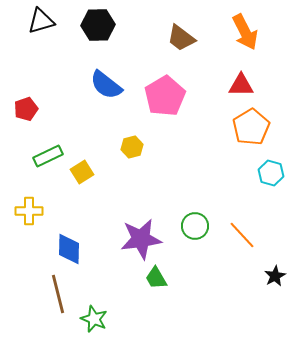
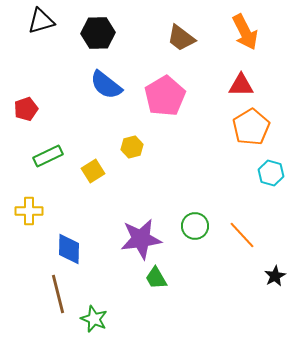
black hexagon: moved 8 px down
yellow square: moved 11 px right, 1 px up
